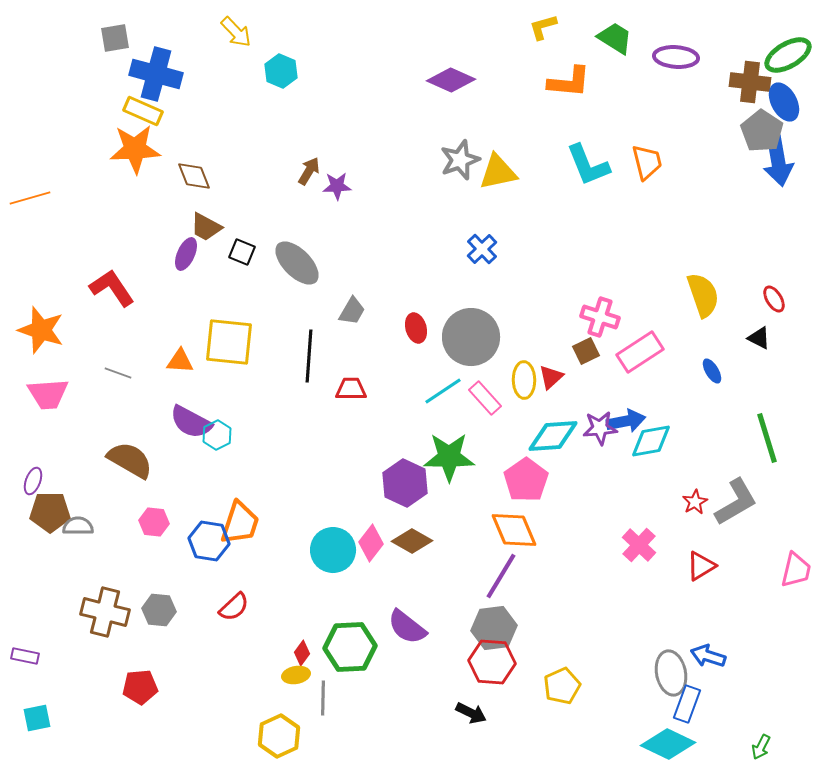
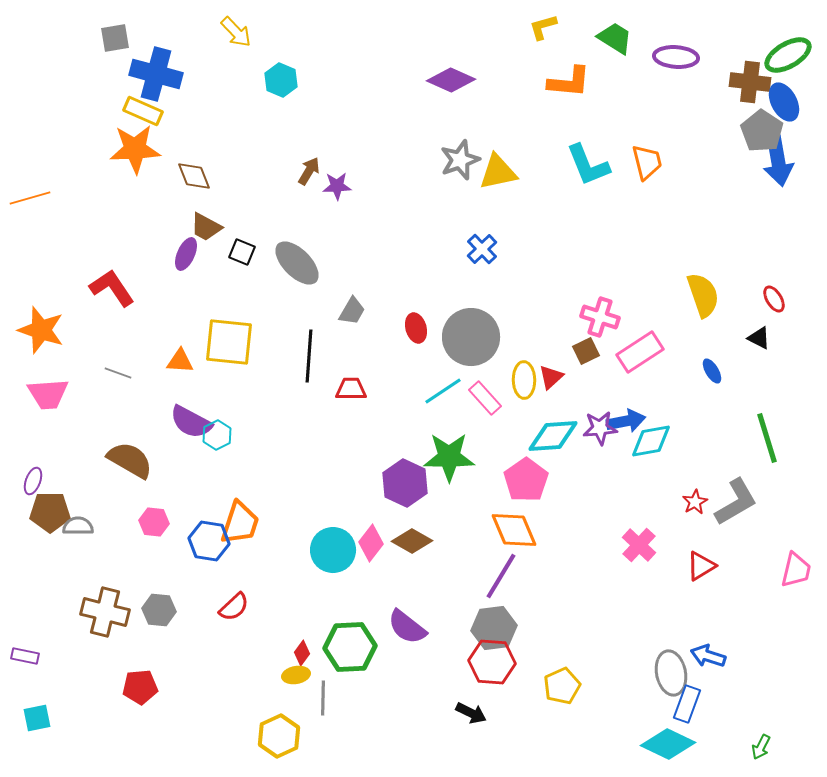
cyan hexagon at (281, 71): moved 9 px down
